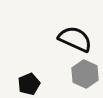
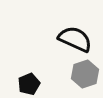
gray hexagon: rotated 16 degrees clockwise
